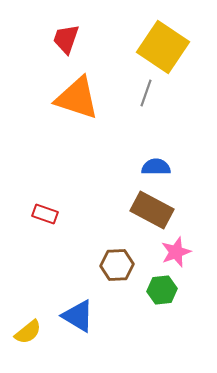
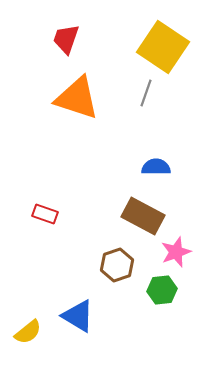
brown rectangle: moved 9 px left, 6 px down
brown hexagon: rotated 16 degrees counterclockwise
